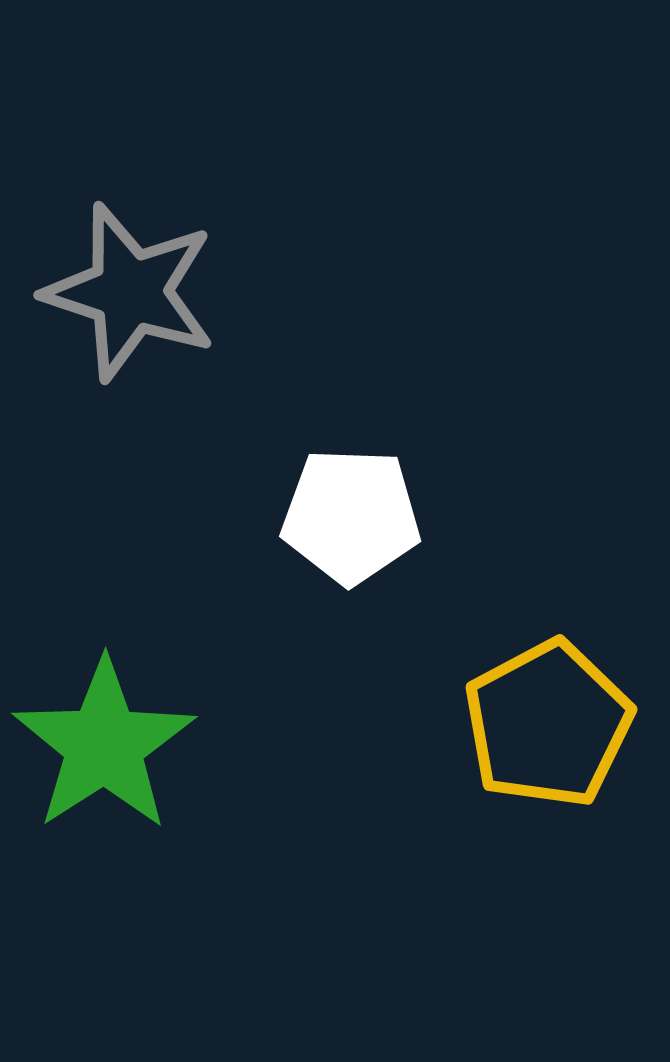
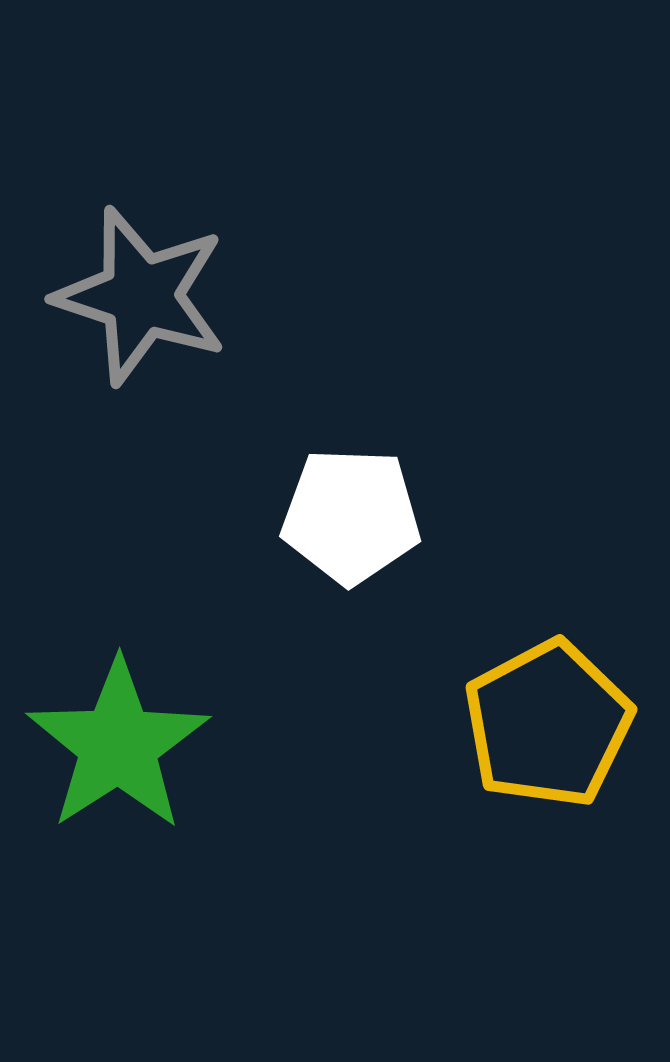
gray star: moved 11 px right, 4 px down
green star: moved 14 px right
